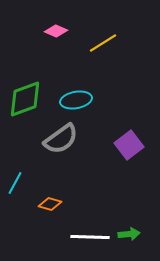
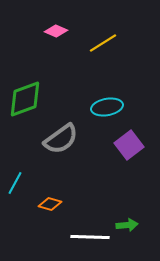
cyan ellipse: moved 31 px right, 7 px down
green arrow: moved 2 px left, 9 px up
